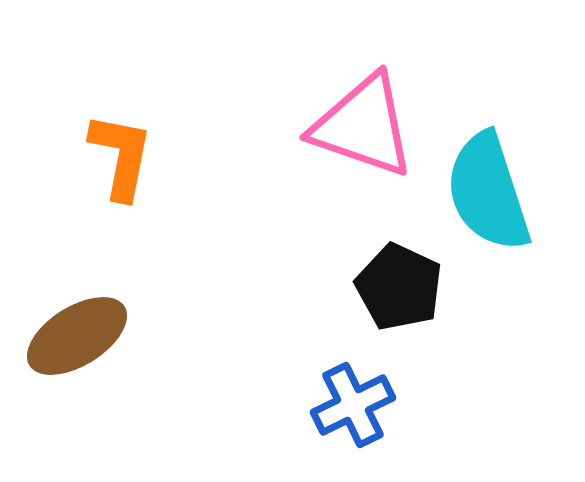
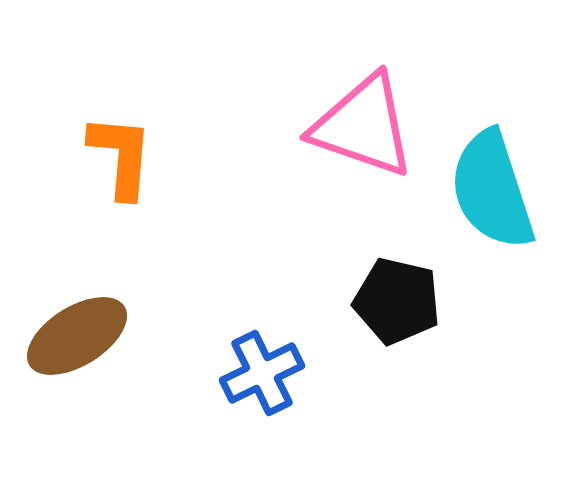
orange L-shape: rotated 6 degrees counterclockwise
cyan semicircle: moved 4 px right, 2 px up
black pentagon: moved 2 px left, 14 px down; rotated 12 degrees counterclockwise
blue cross: moved 91 px left, 32 px up
